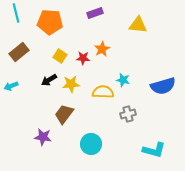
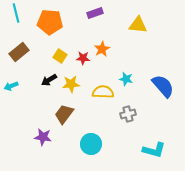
cyan star: moved 3 px right, 1 px up
blue semicircle: rotated 115 degrees counterclockwise
